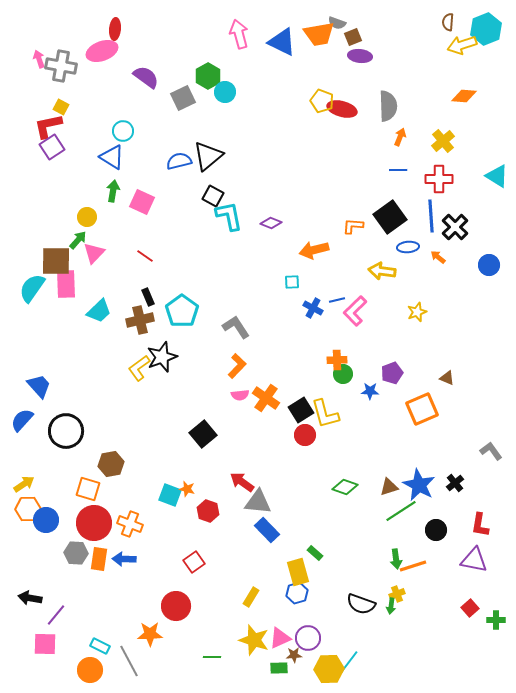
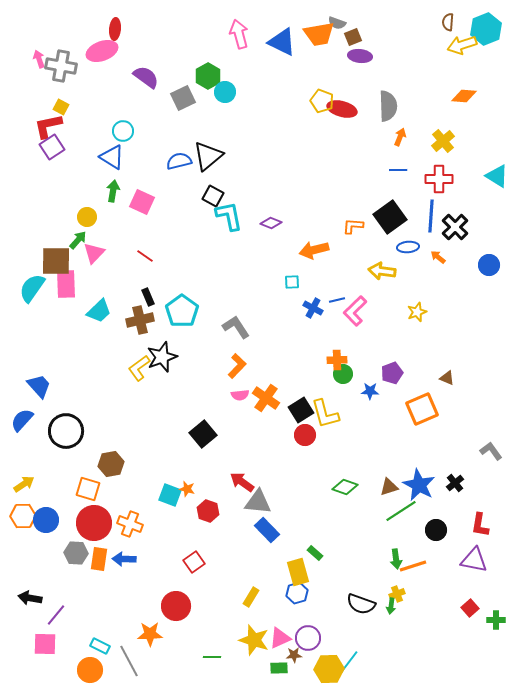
blue line at (431, 216): rotated 8 degrees clockwise
orange hexagon at (28, 509): moved 5 px left, 7 px down
